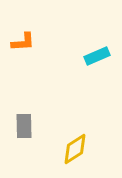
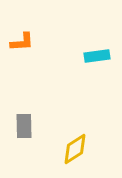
orange L-shape: moved 1 px left
cyan rectangle: rotated 15 degrees clockwise
